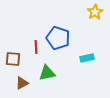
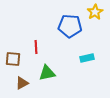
blue pentagon: moved 12 px right, 12 px up; rotated 15 degrees counterclockwise
